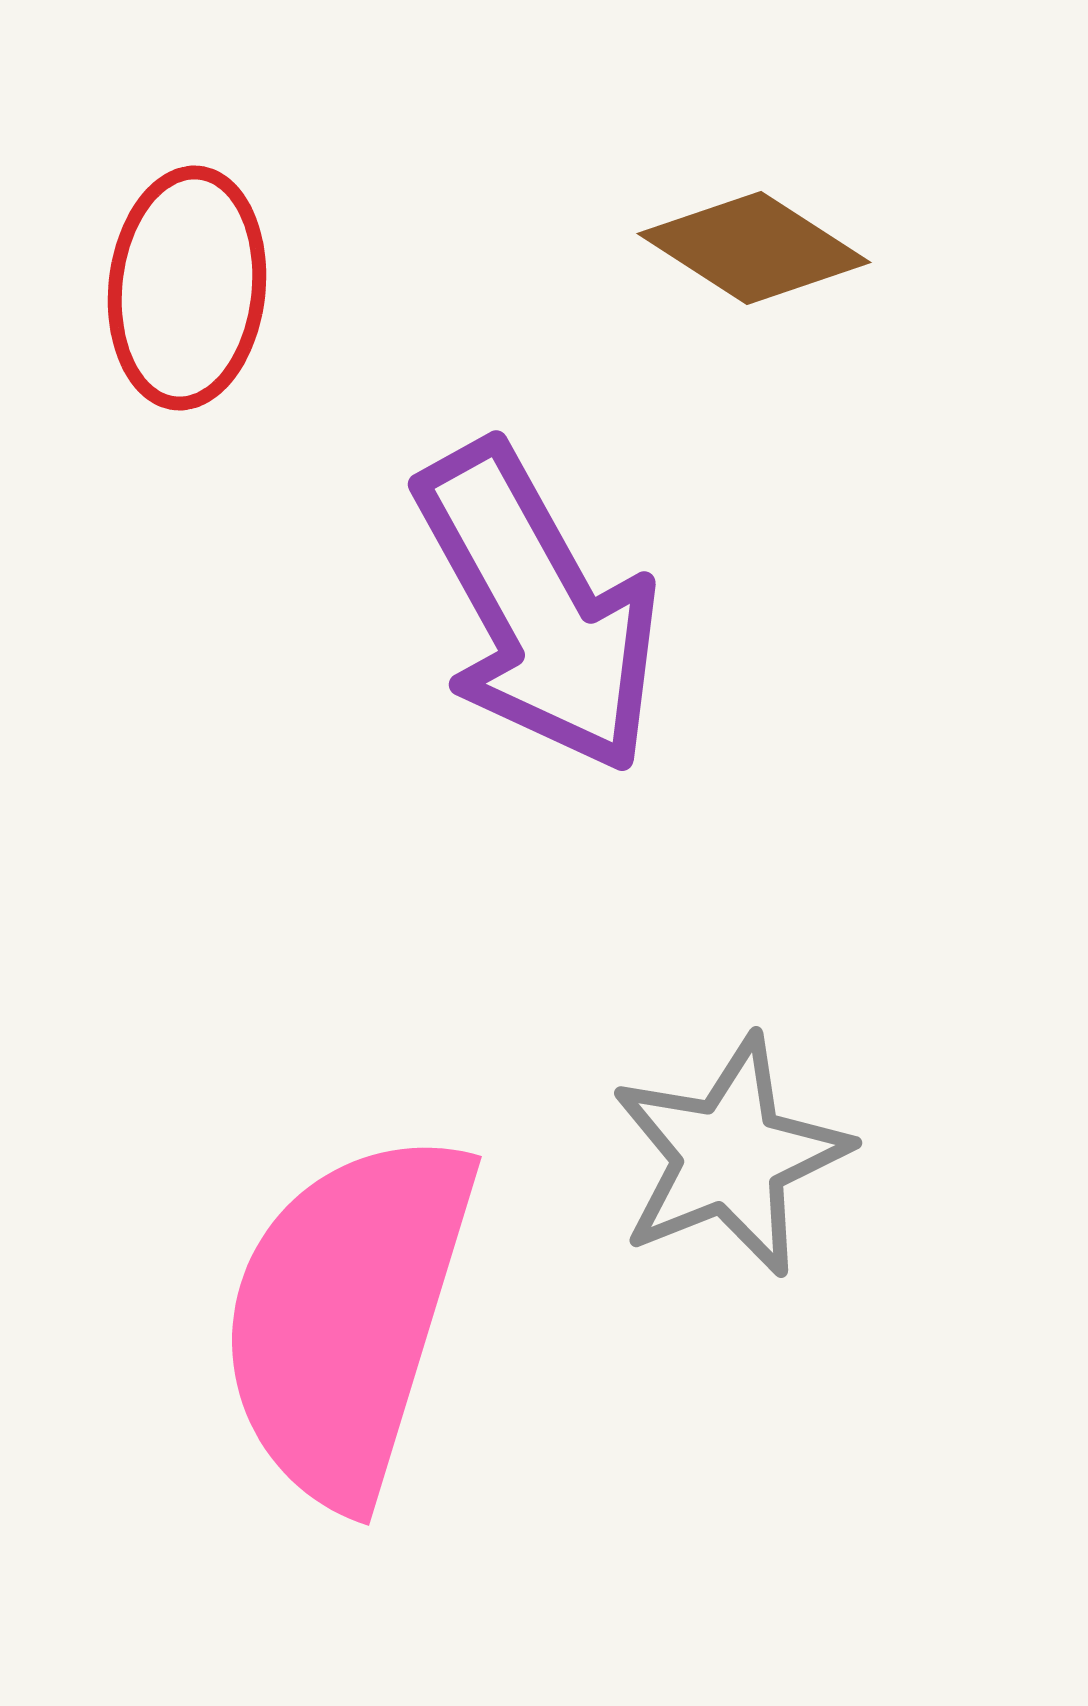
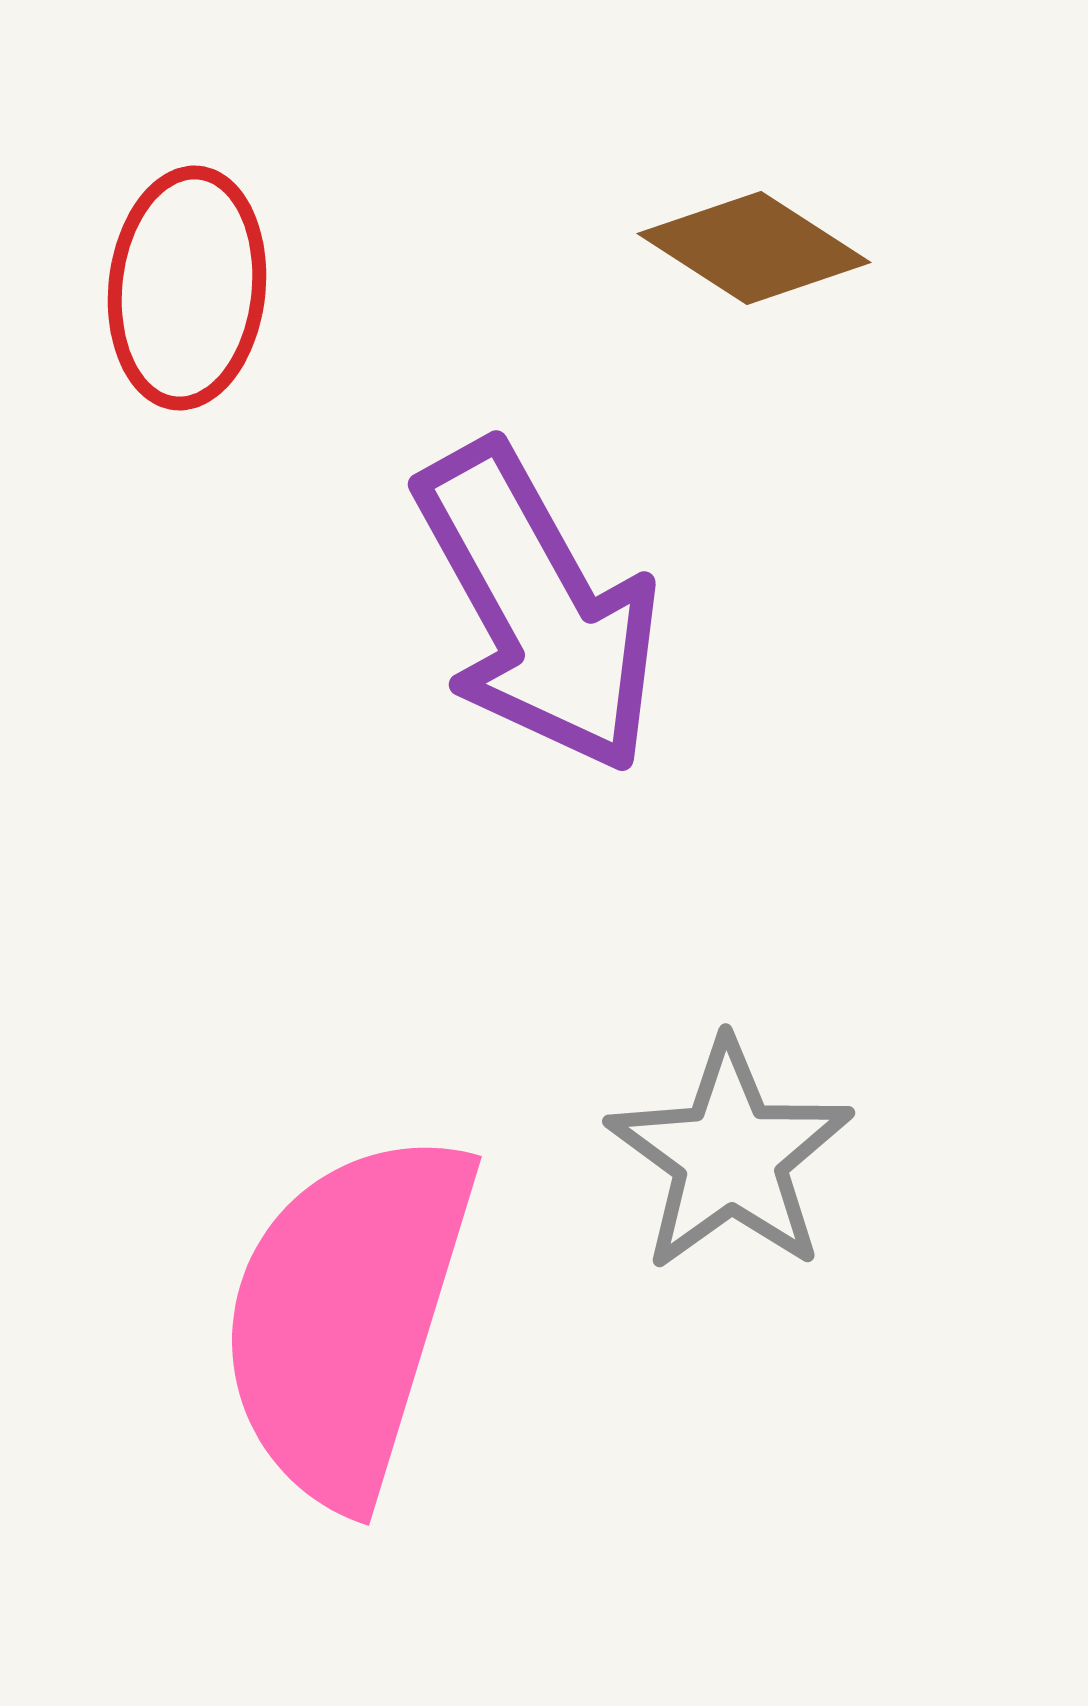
gray star: rotated 14 degrees counterclockwise
